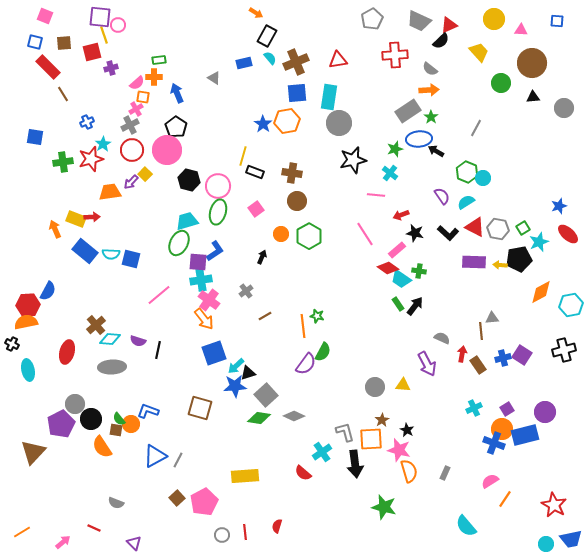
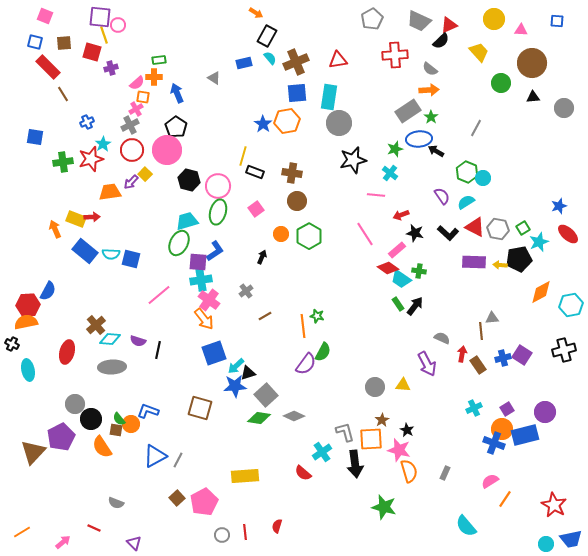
red square at (92, 52): rotated 30 degrees clockwise
purple pentagon at (61, 424): moved 13 px down
